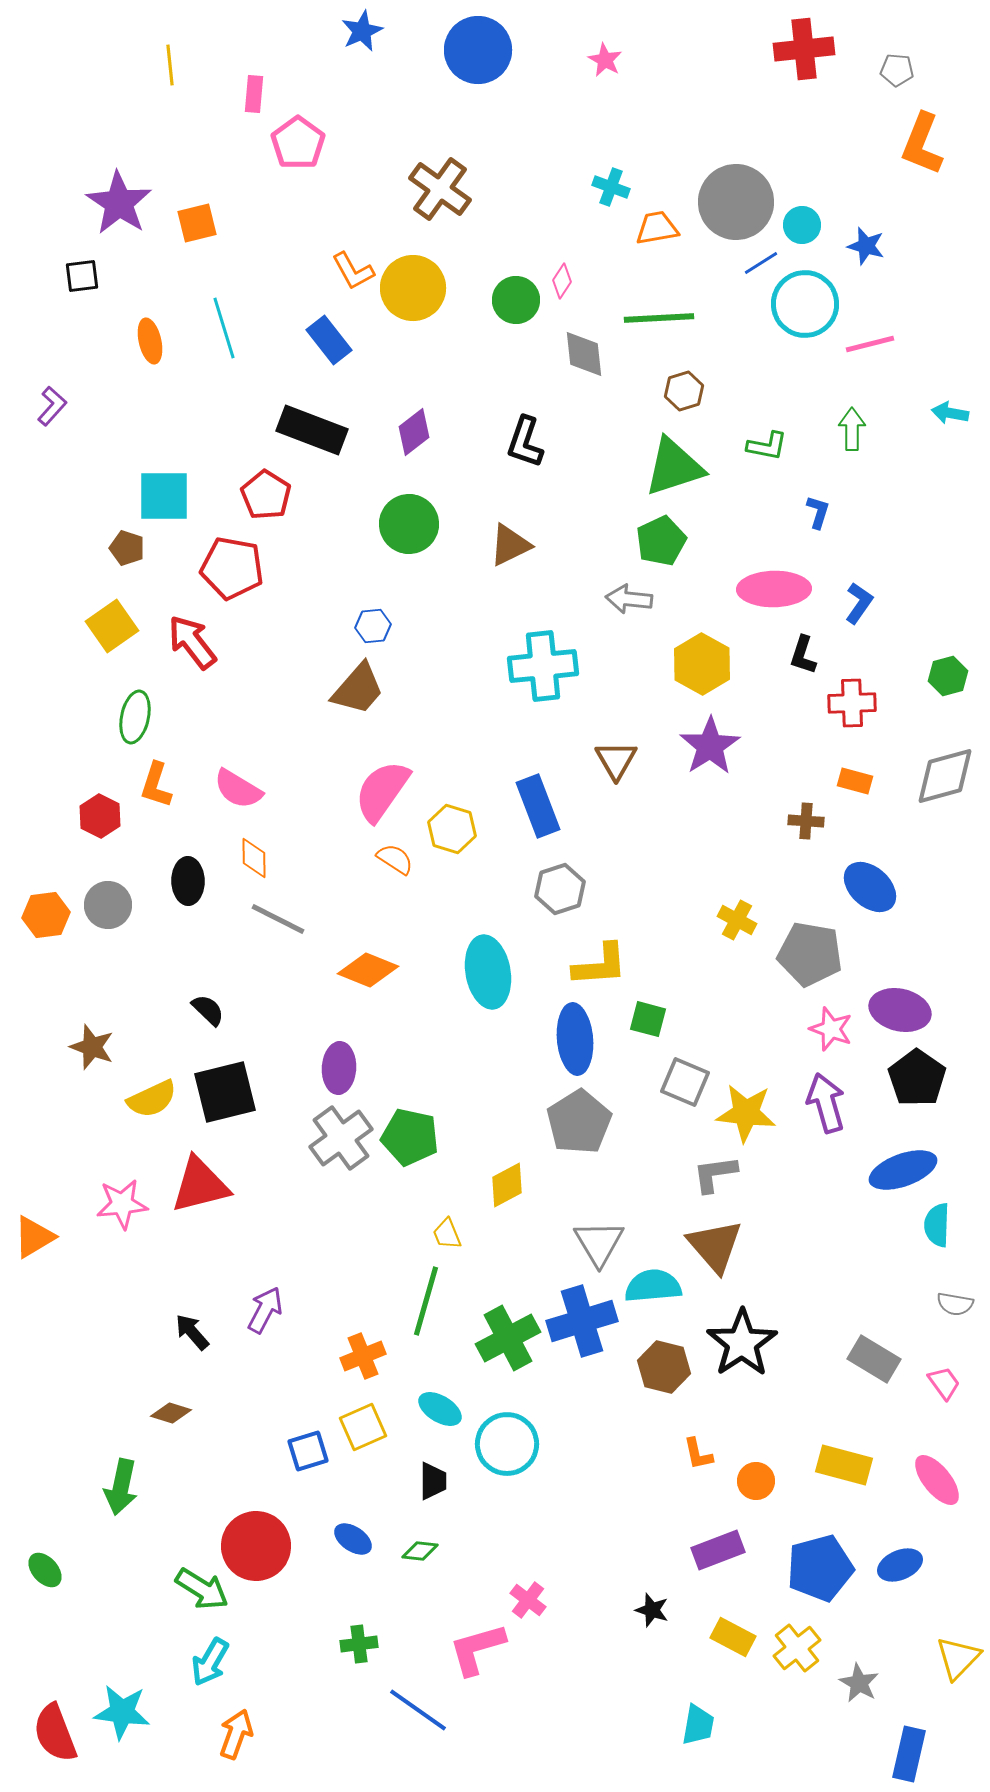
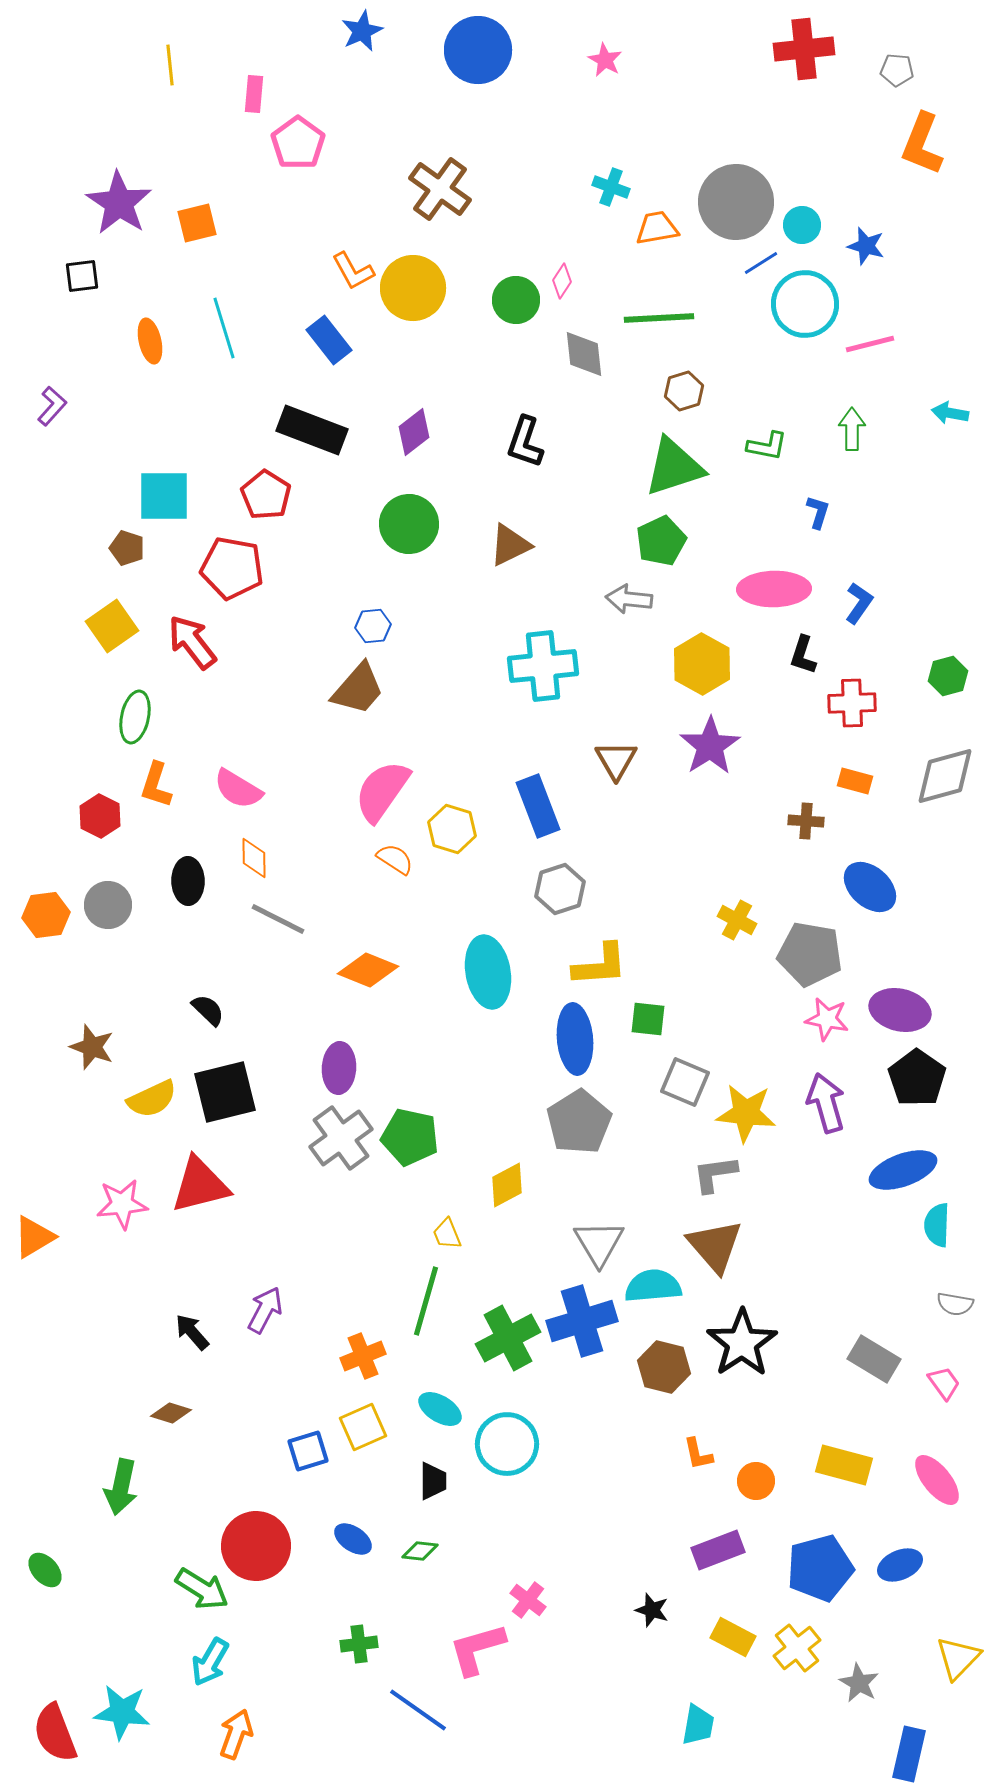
green square at (648, 1019): rotated 9 degrees counterclockwise
pink star at (831, 1029): moved 4 px left, 10 px up; rotated 9 degrees counterclockwise
